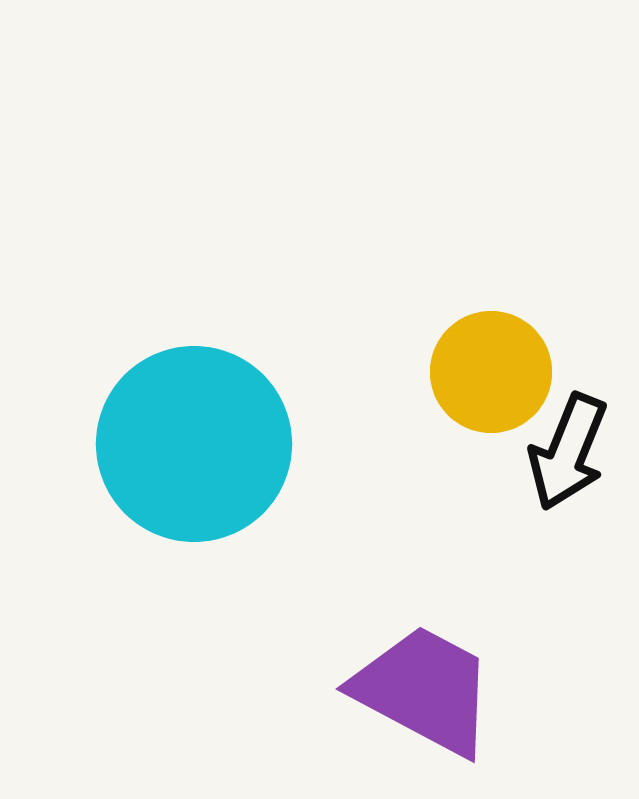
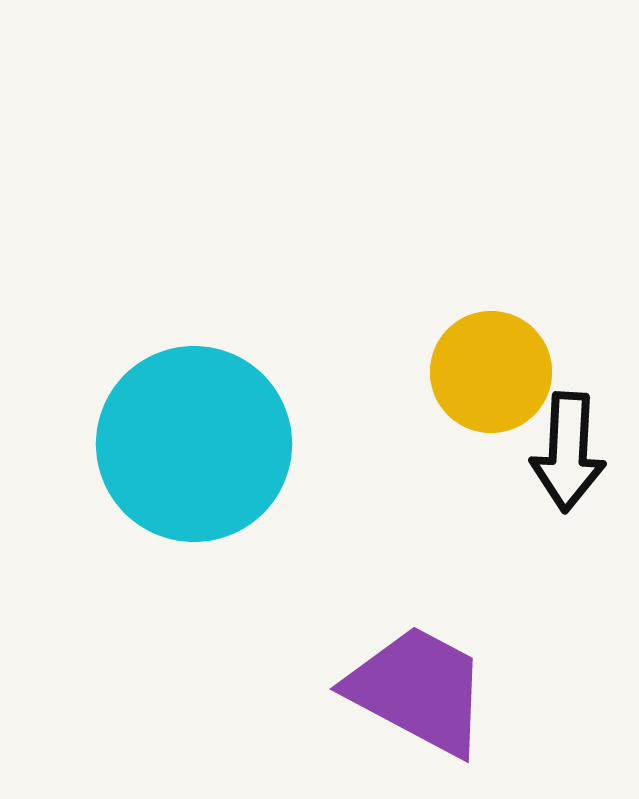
black arrow: rotated 19 degrees counterclockwise
purple trapezoid: moved 6 px left
